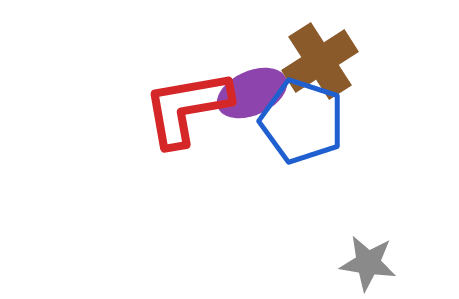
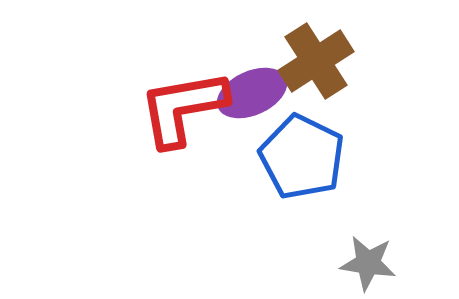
brown cross: moved 4 px left
red L-shape: moved 4 px left
blue pentagon: moved 36 px down; rotated 8 degrees clockwise
